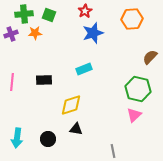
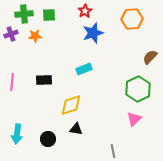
green square: rotated 24 degrees counterclockwise
orange star: moved 3 px down
green hexagon: rotated 20 degrees clockwise
pink triangle: moved 4 px down
cyan arrow: moved 4 px up
